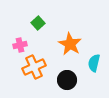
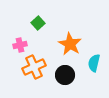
black circle: moved 2 px left, 5 px up
